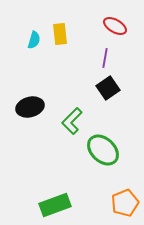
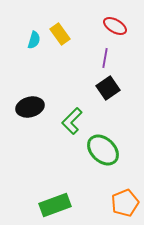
yellow rectangle: rotated 30 degrees counterclockwise
